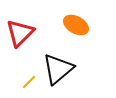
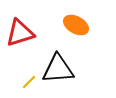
red triangle: rotated 28 degrees clockwise
black triangle: rotated 36 degrees clockwise
